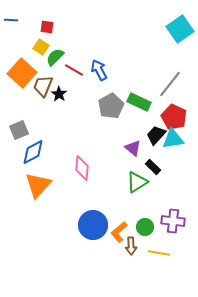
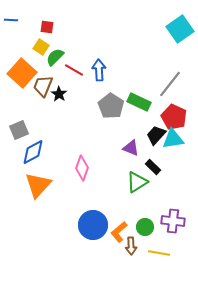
blue arrow: rotated 25 degrees clockwise
gray pentagon: rotated 10 degrees counterclockwise
purple triangle: moved 2 px left; rotated 18 degrees counterclockwise
pink diamond: rotated 15 degrees clockwise
